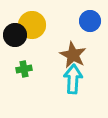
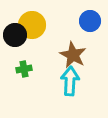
cyan arrow: moved 3 px left, 2 px down
